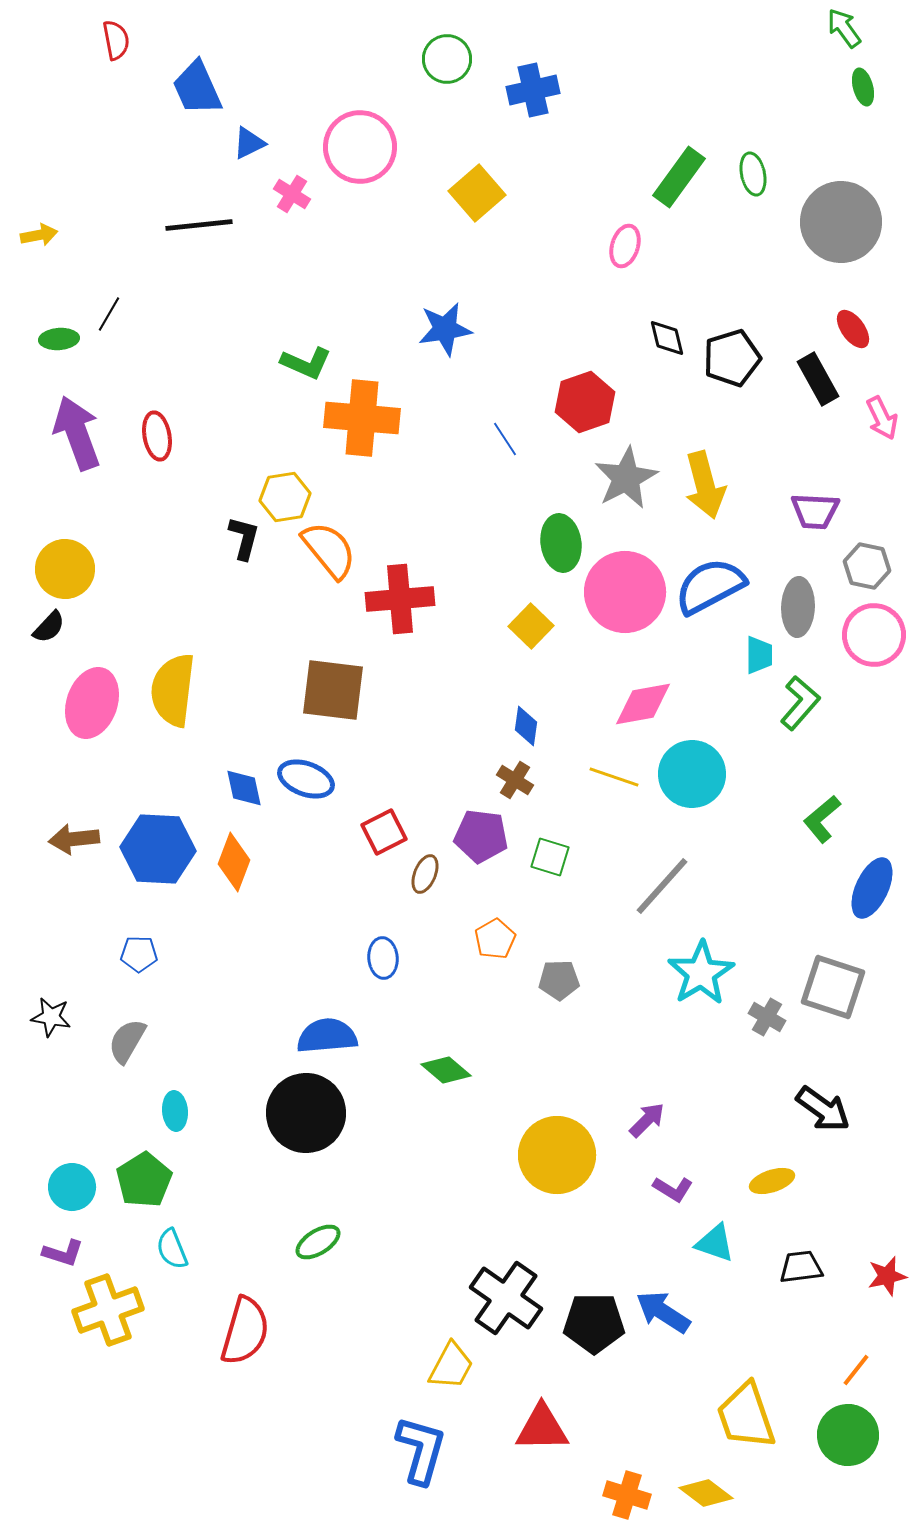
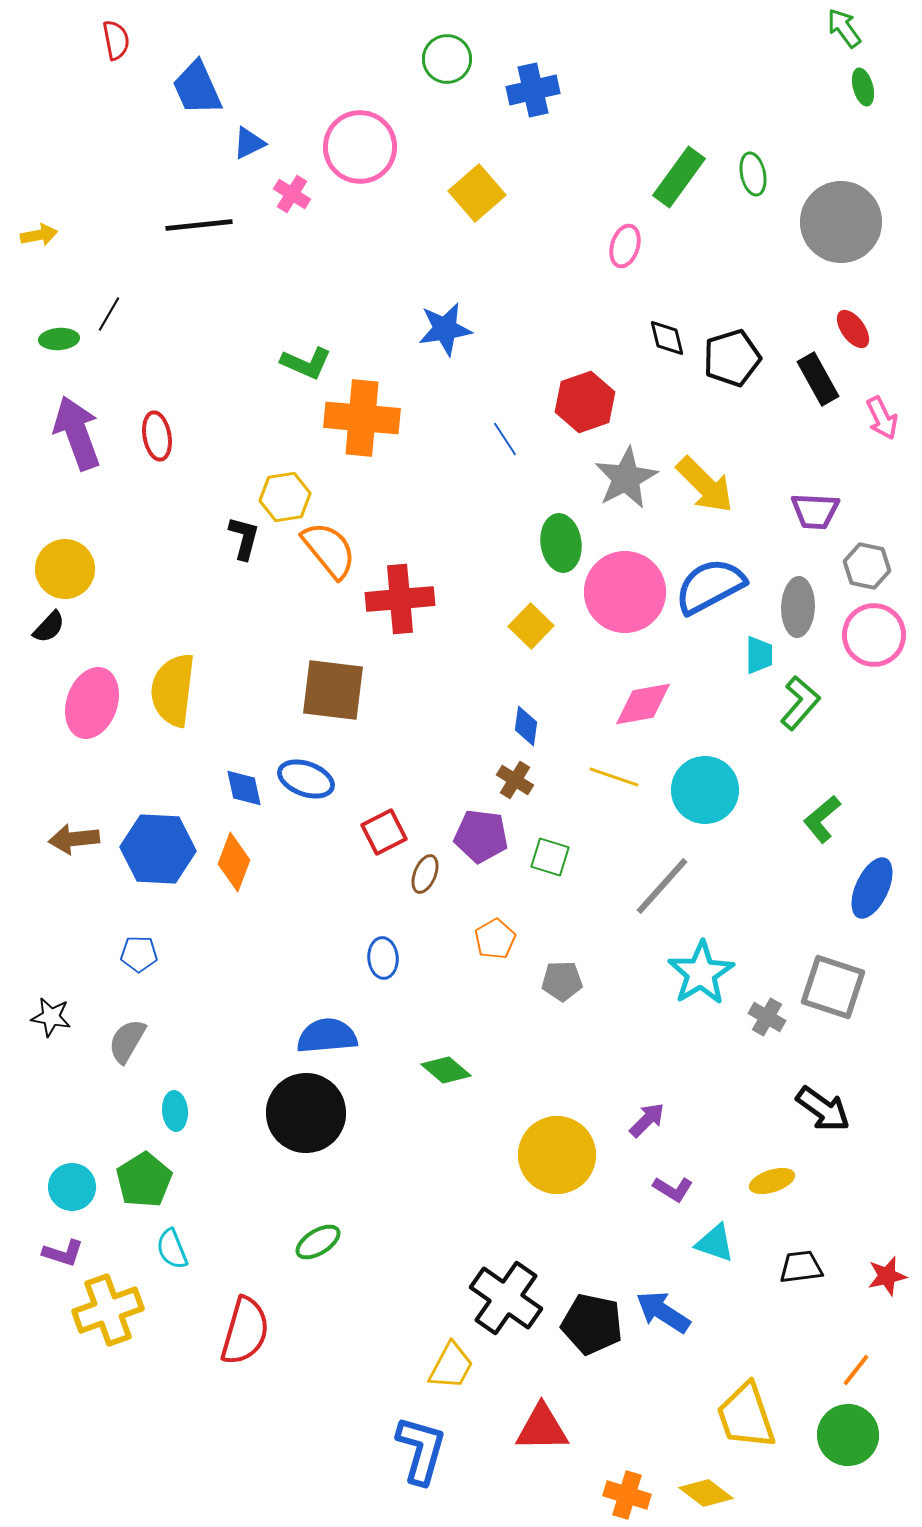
yellow arrow at (705, 485): rotated 30 degrees counterclockwise
cyan circle at (692, 774): moved 13 px right, 16 px down
gray pentagon at (559, 980): moved 3 px right, 1 px down
black pentagon at (594, 1323): moved 2 px left, 1 px down; rotated 12 degrees clockwise
